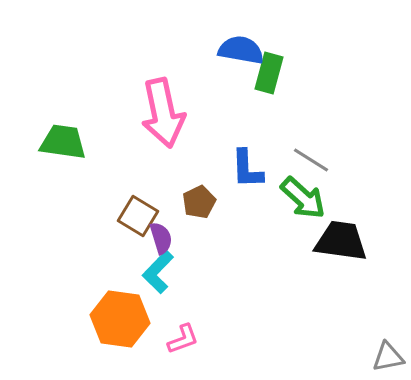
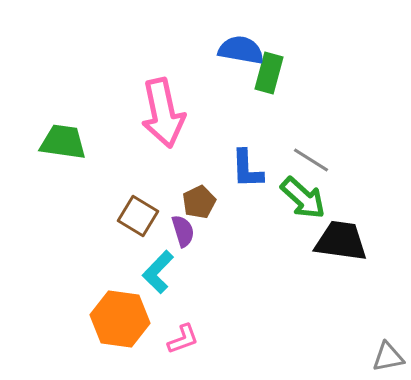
purple semicircle: moved 22 px right, 7 px up
